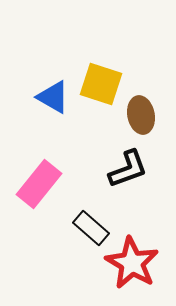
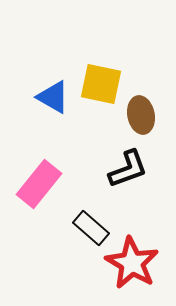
yellow square: rotated 6 degrees counterclockwise
